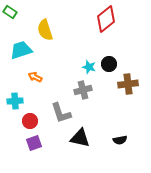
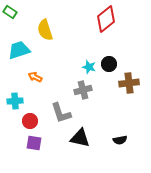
cyan trapezoid: moved 2 px left
brown cross: moved 1 px right, 1 px up
purple square: rotated 28 degrees clockwise
